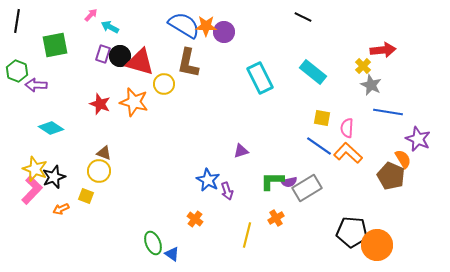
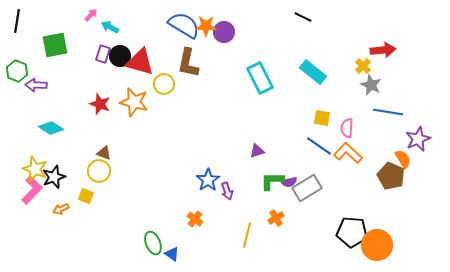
purple star at (418, 139): rotated 25 degrees clockwise
purple triangle at (241, 151): moved 16 px right
blue star at (208, 180): rotated 10 degrees clockwise
